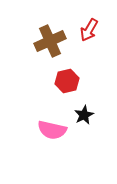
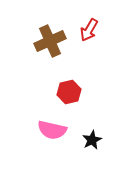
red hexagon: moved 2 px right, 11 px down
black star: moved 8 px right, 25 px down
